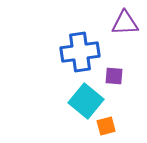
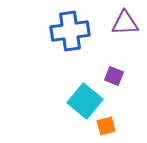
blue cross: moved 10 px left, 21 px up
purple square: rotated 18 degrees clockwise
cyan square: moved 1 px left
